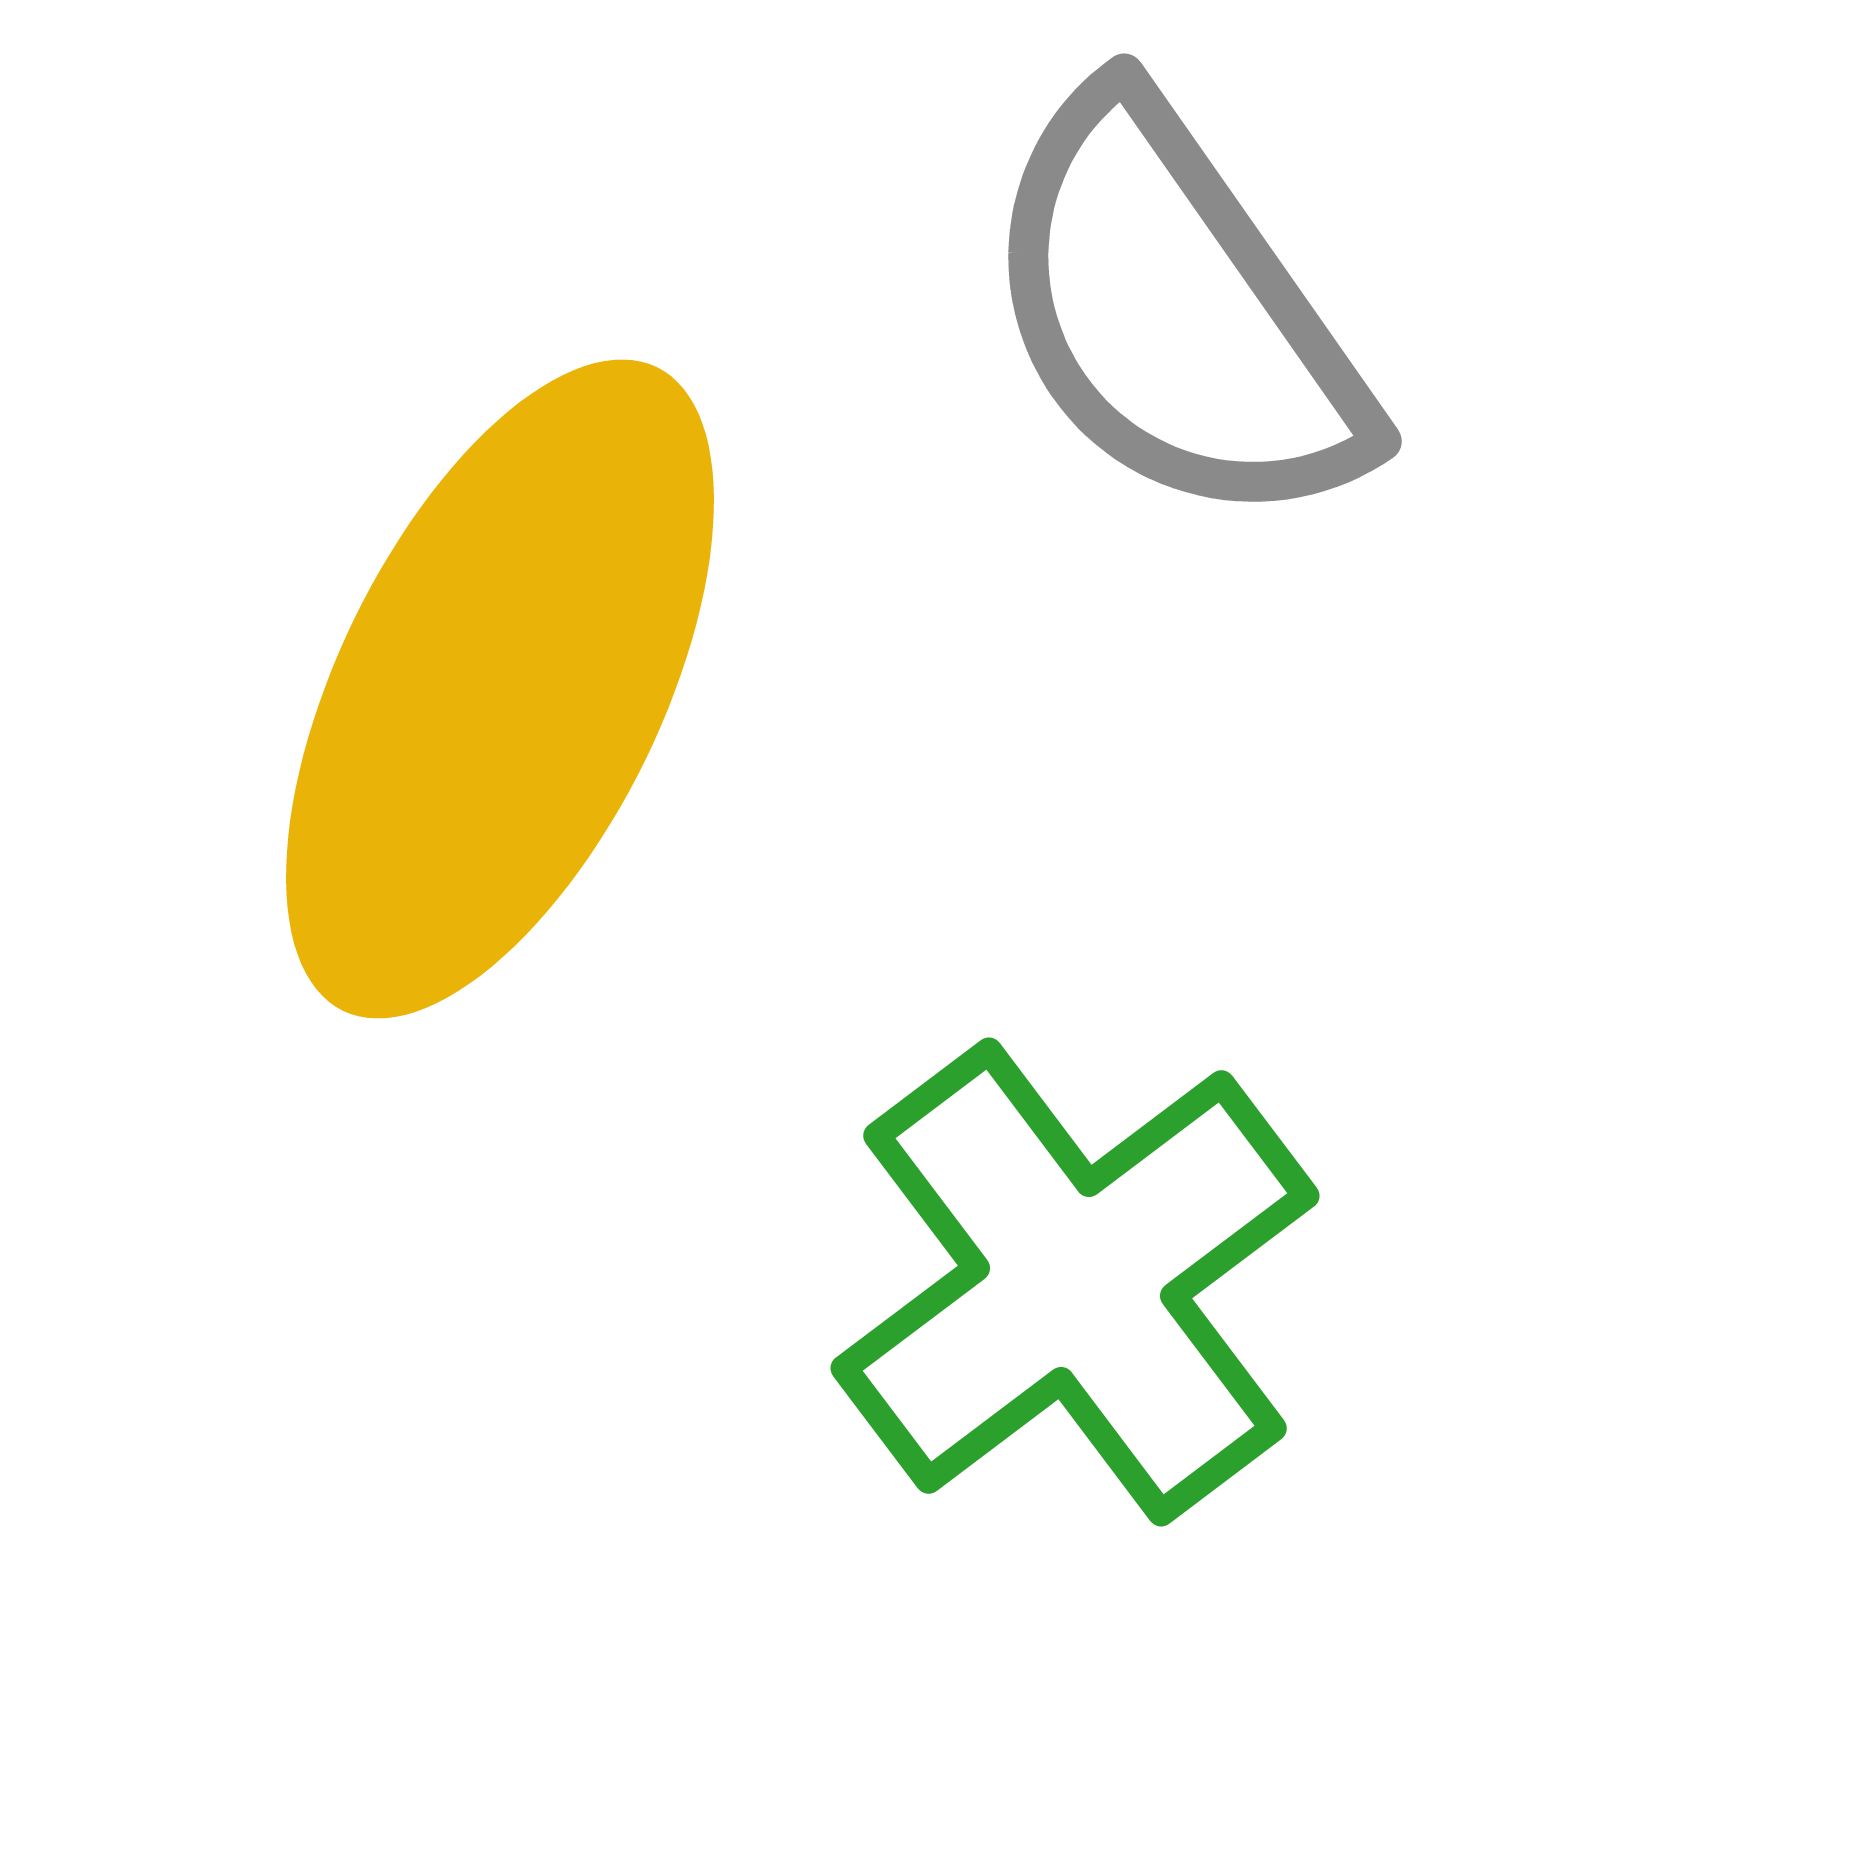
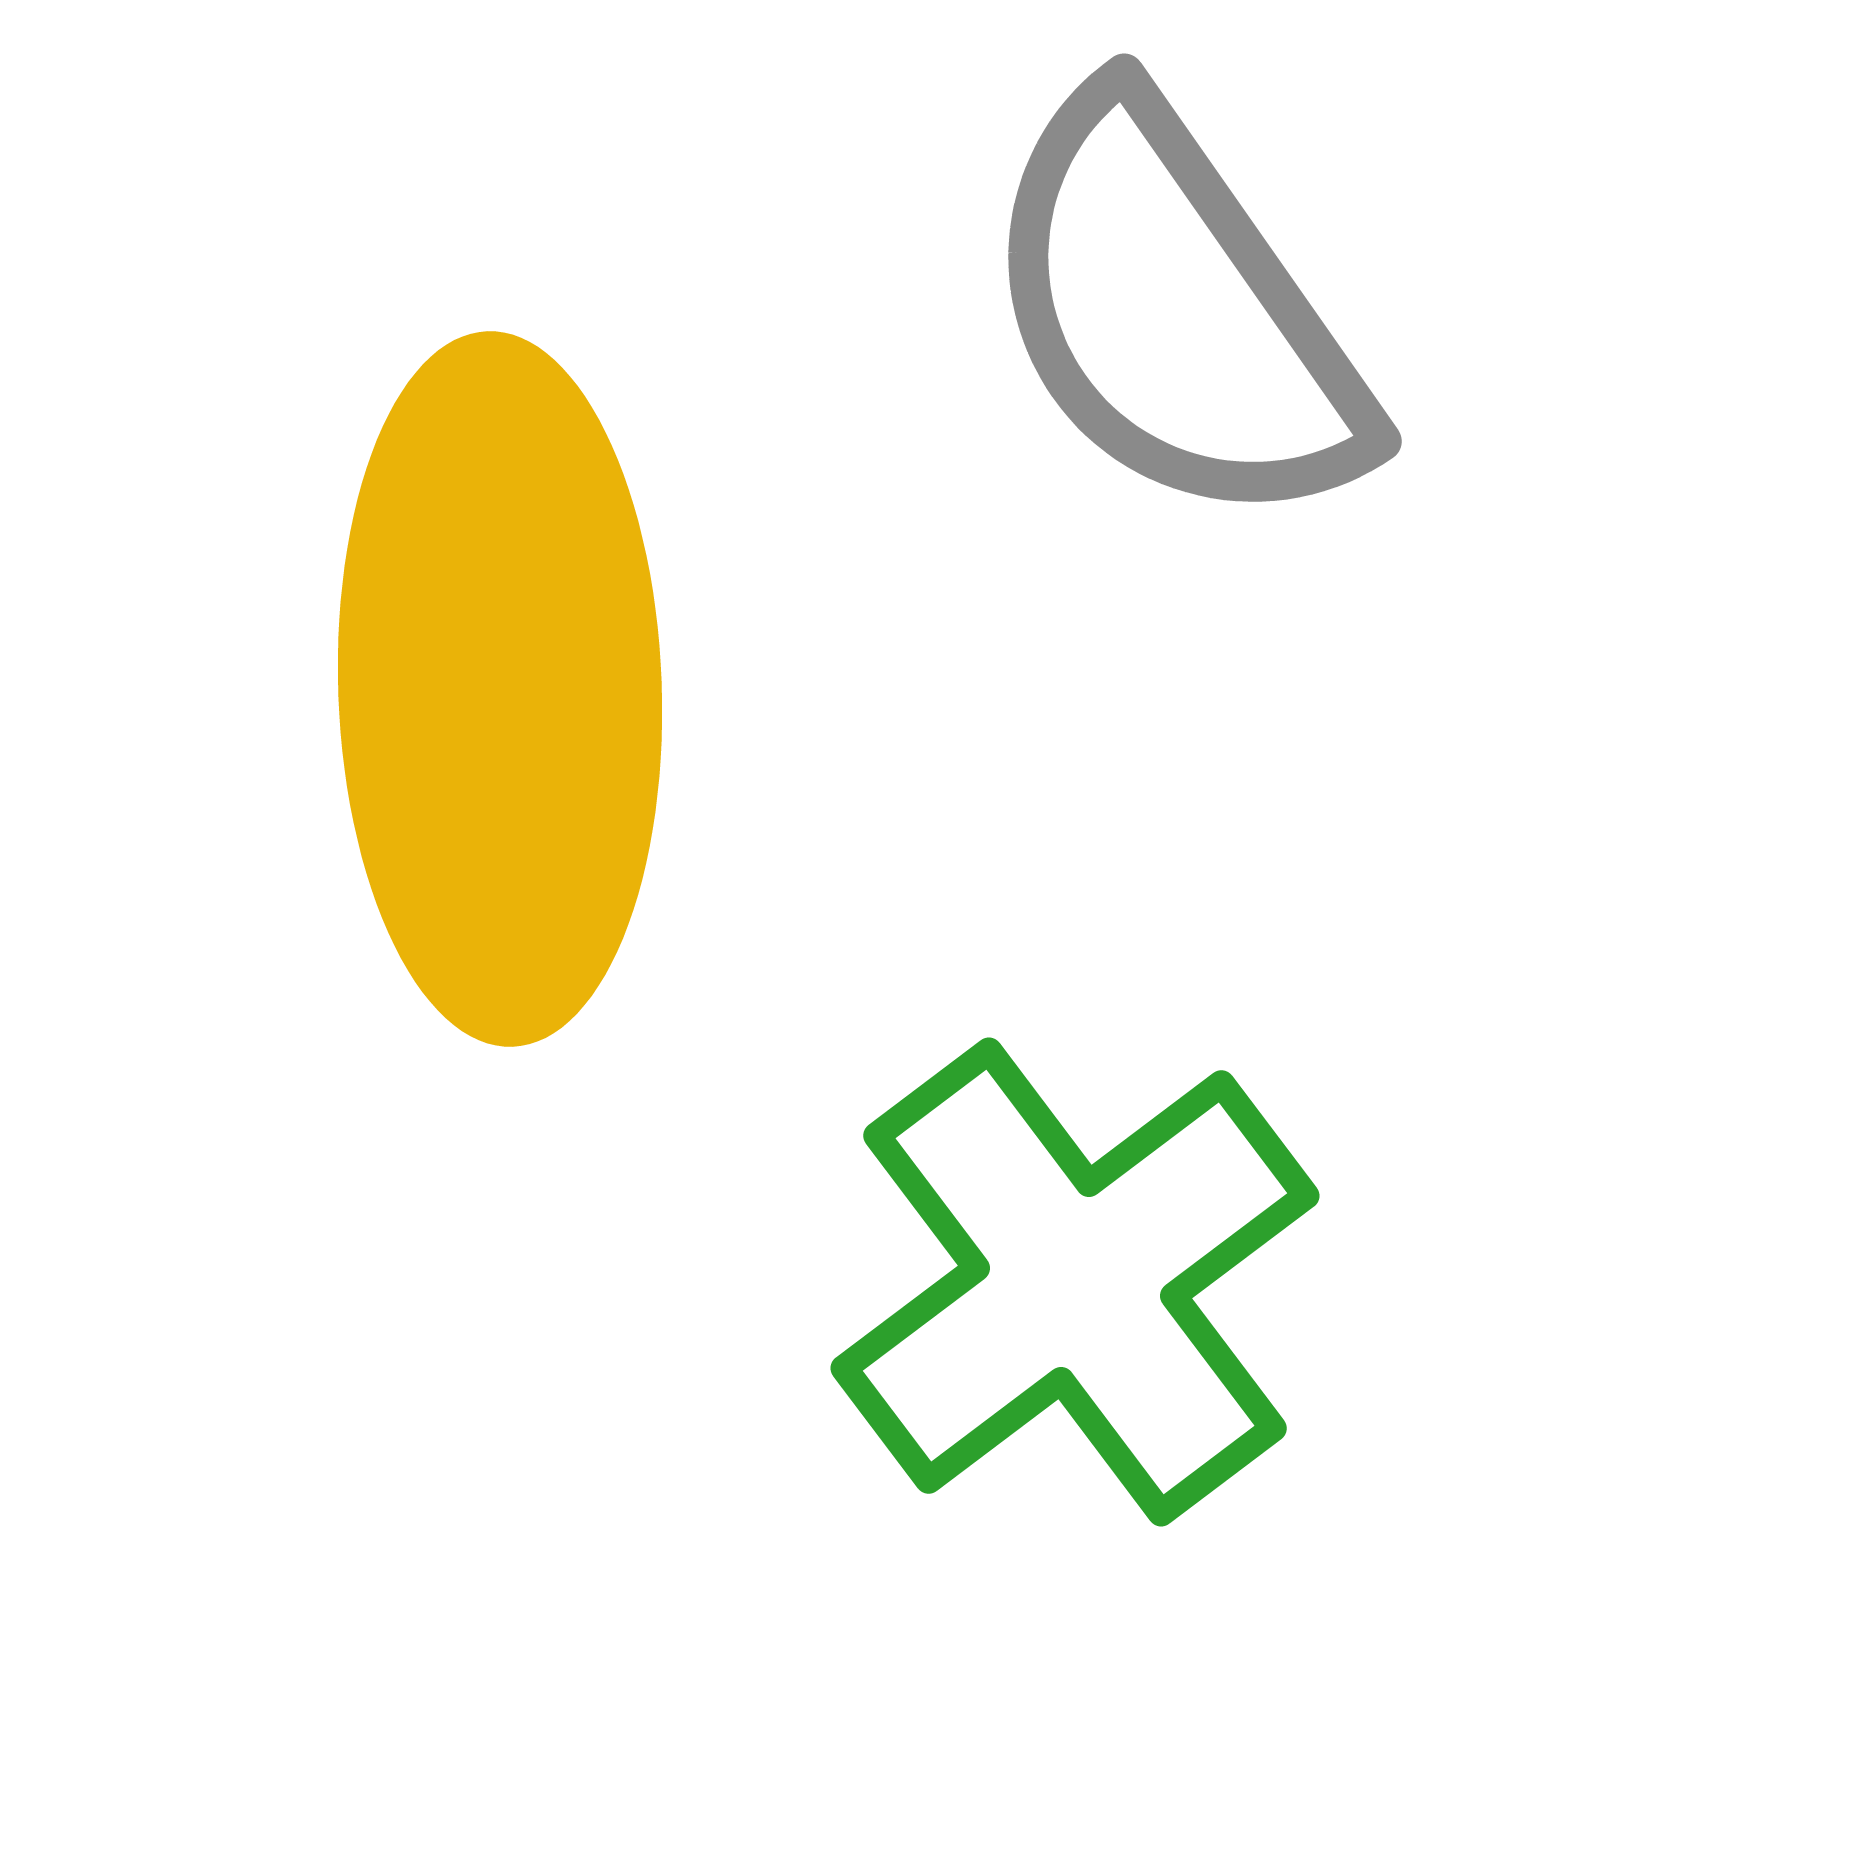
yellow ellipse: rotated 28 degrees counterclockwise
